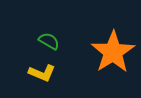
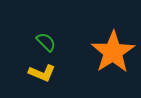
green semicircle: moved 3 px left, 1 px down; rotated 15 degrees clockwise
